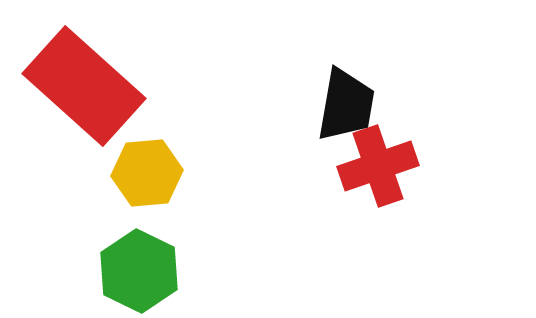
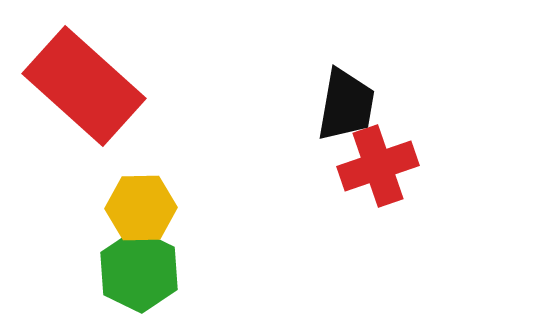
yellow hexagon: moved 6 px left, 35 px down; rotated 4 degrees clockwise
